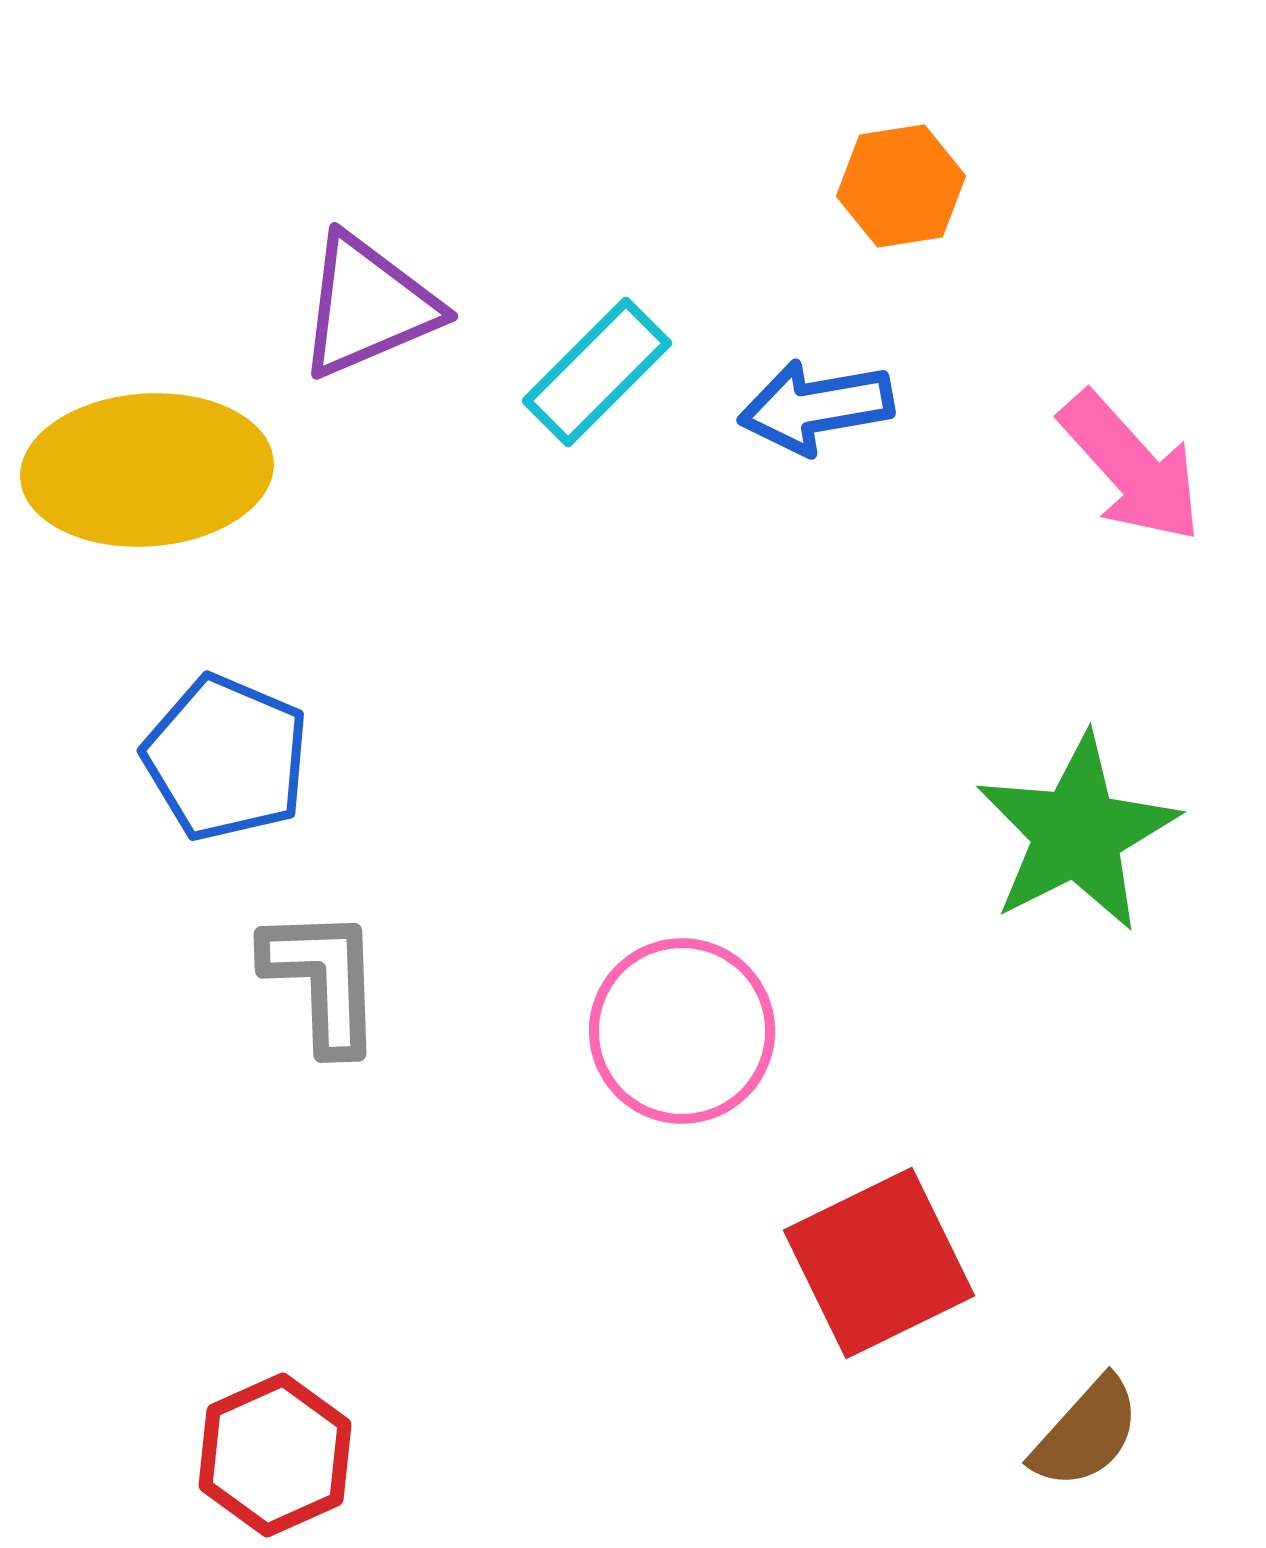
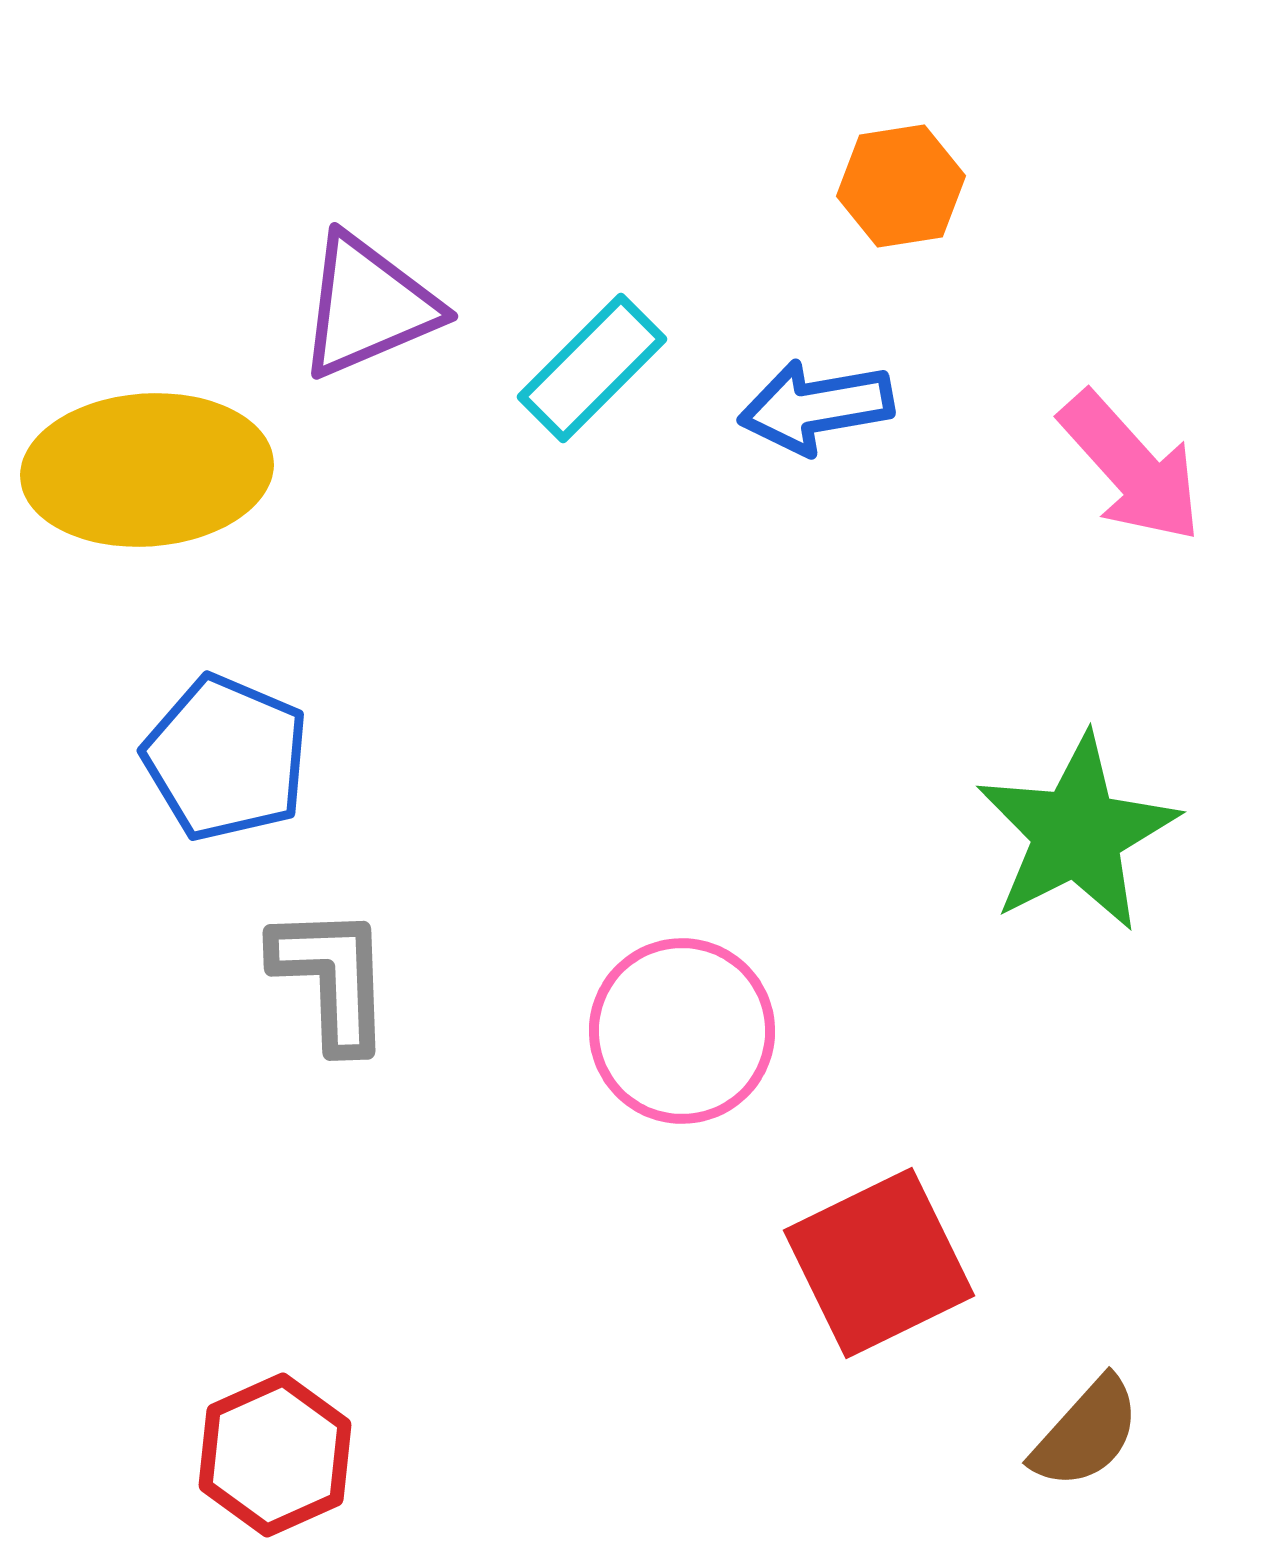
cyan rectangle: moved 5 px left, 4 px up
gray L-shape: moved 9 px right, 2 px up
